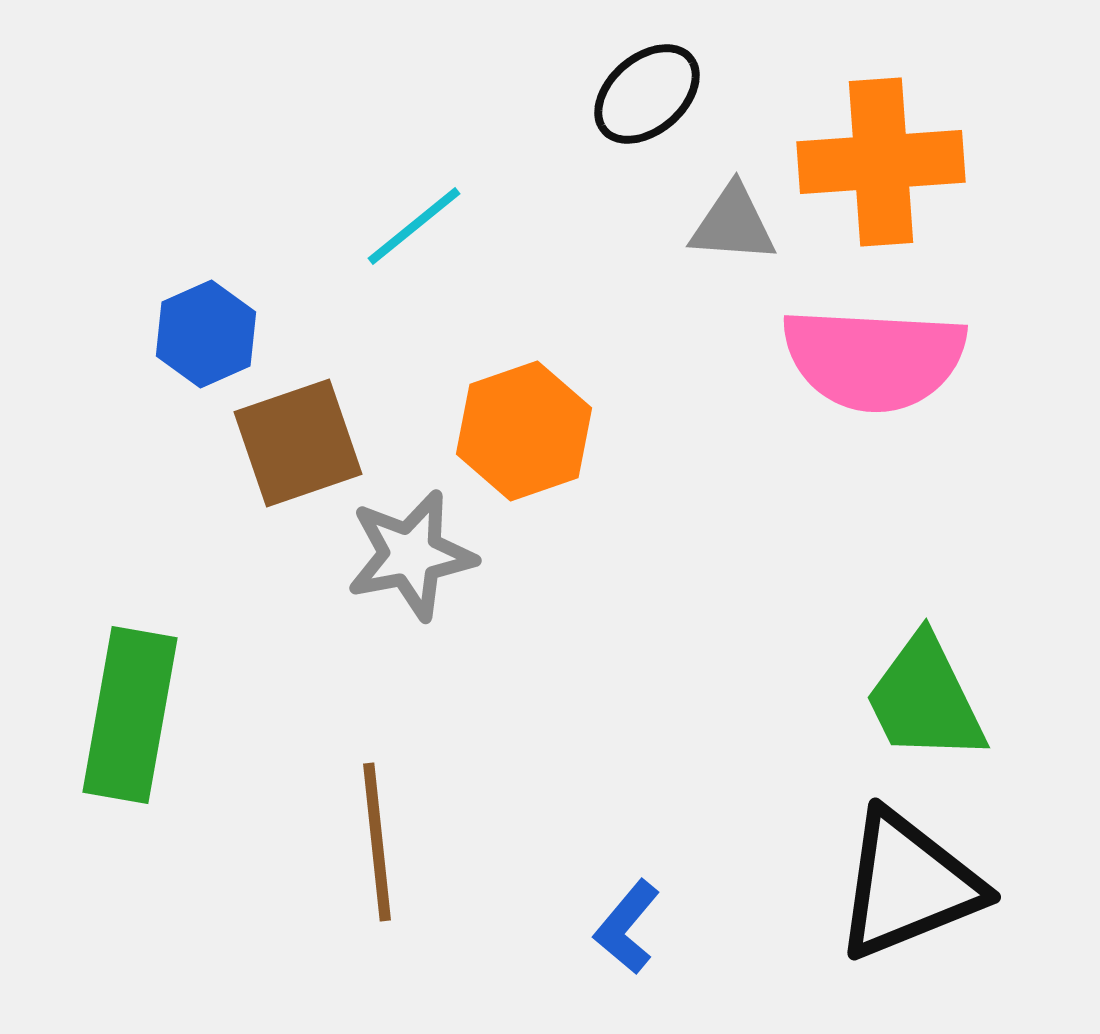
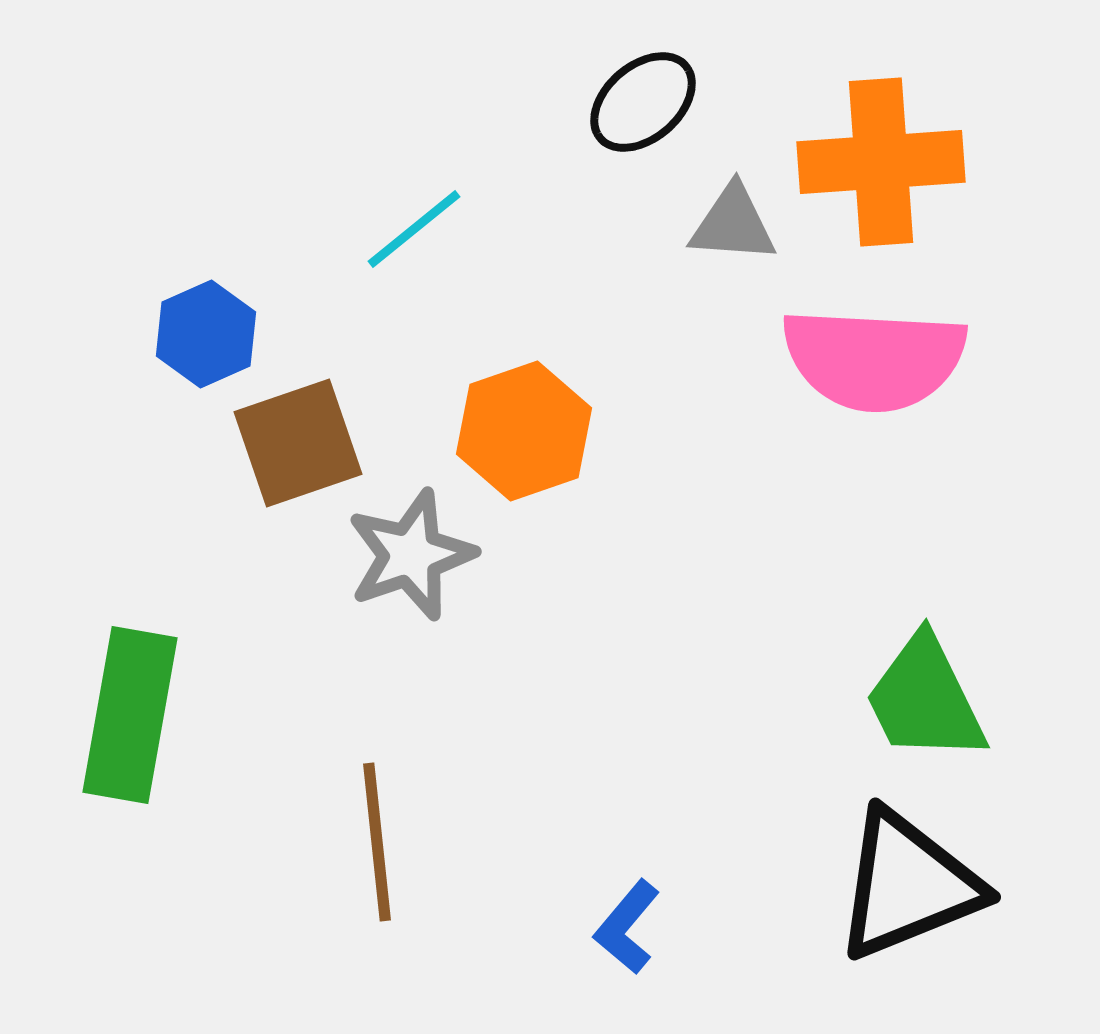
black ellipse: moved 4 px left, 8 px down
cyan line: moved 3 px down
gray star: rotated 8 degrees counterclockwise
